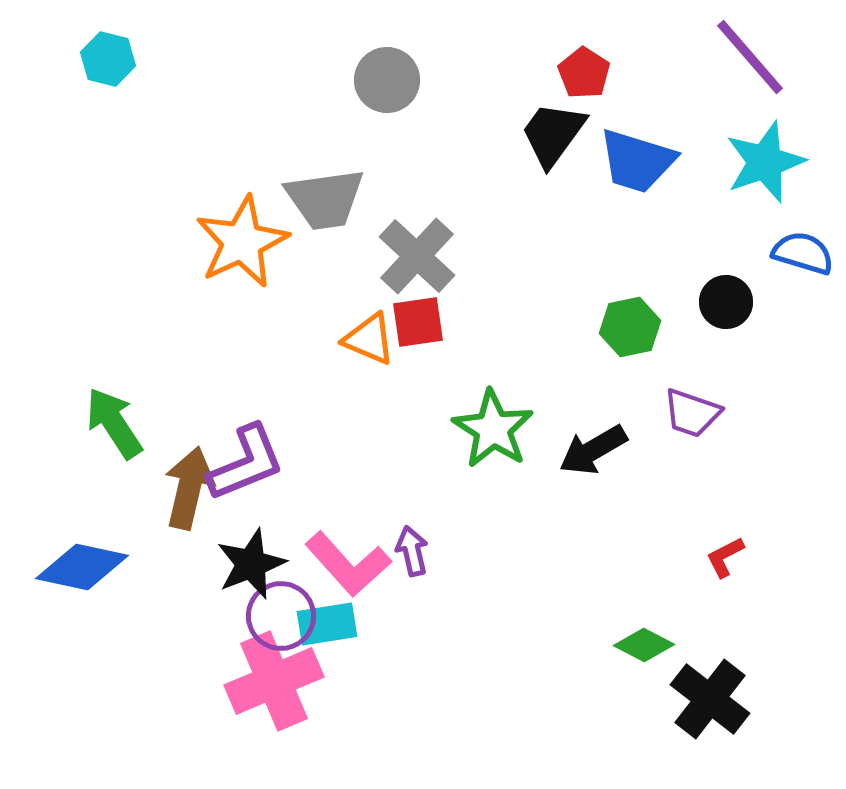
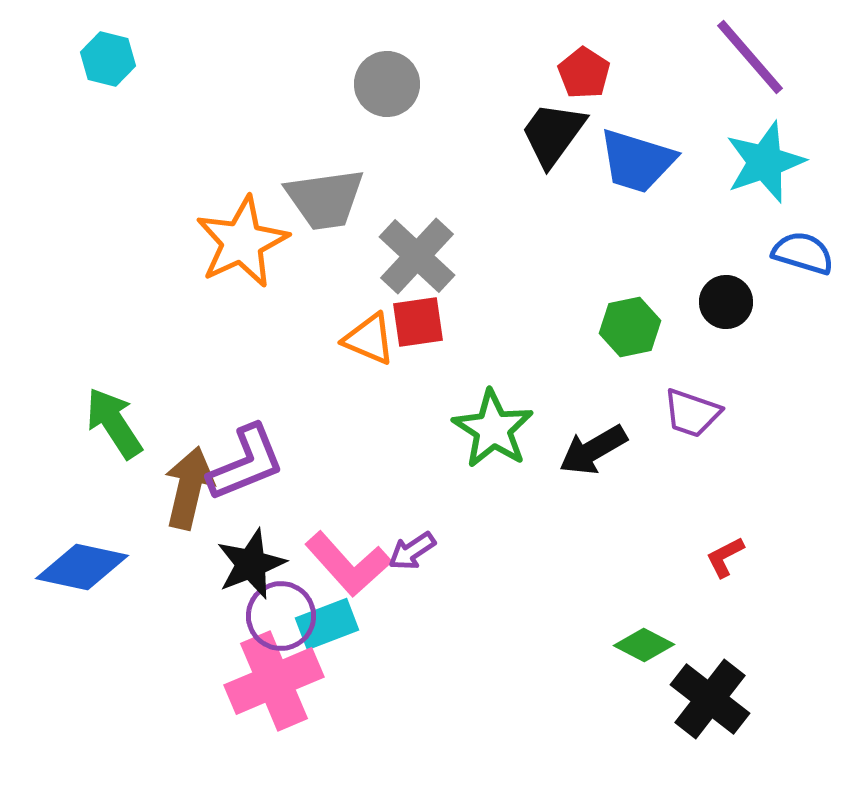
gray circle: moved 4 px down
purple arrow: rotated 111 degrees counterclockwise
cyan rectangle: rotated 12 degrees counterclockwise
